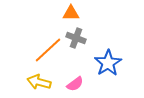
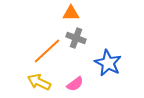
orange line: moved 1 px left, 1 px down
blue star: rotated 12 degrees counterclockwise
yellow arrow: rotated 10 degrees clockwise
